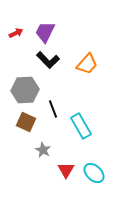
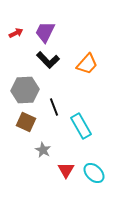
black line: moved 1 px right, 2 px up
